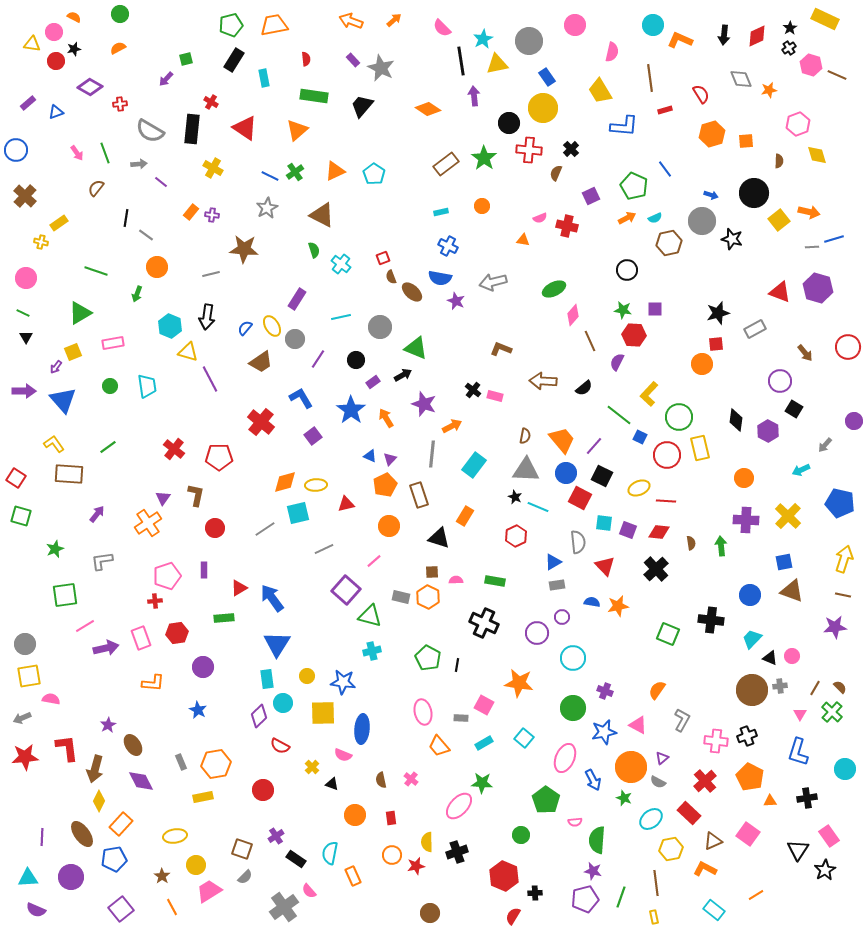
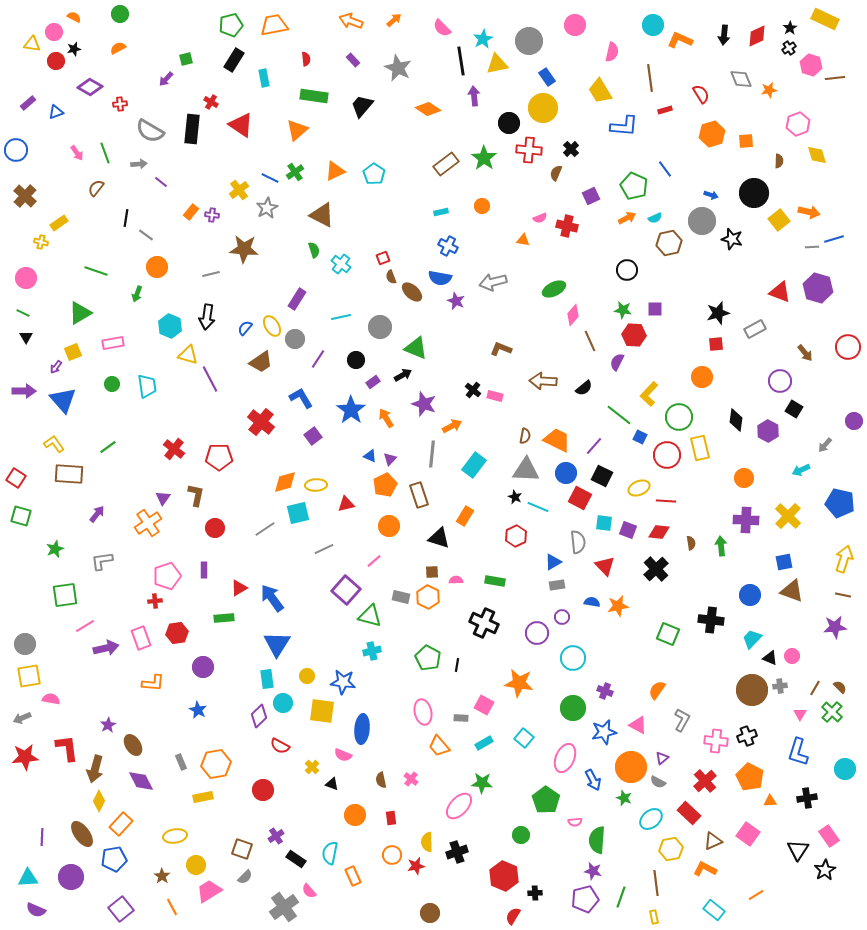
gray star at (381, 68): moved 17 px right
brown line at (837, 75): moved 2 px left, 3 px down; rotated 30 degrees counterclockwise
red triangle at (245, 128): moved 4 px left, 3 px up
yellow cross at (213, 168): moved 26 px right, 22 px down; rotated 24 degrees clockwise
blue line at (270, 176): moved 2 px down
yellow triangle at (188, 352): moved 3 px down
orange circle at (702, 364): moved 13 px down
green circle at (110, 386): moved 2 px right, 2 px up
orange trapezoid at (562, 440): moved 5 px left; rotated 24 degrees counterclockwise
yellow square at (323, 713): moved 1 px left, 2 px up; rotated 8 degrees clockwise
